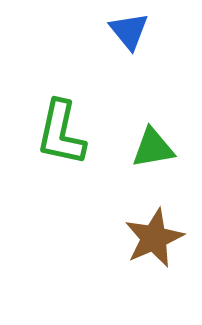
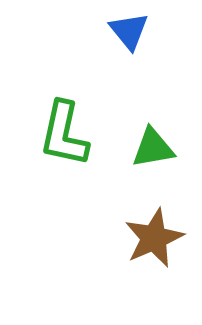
green L-shape: moved 3 px right, 1 px down
